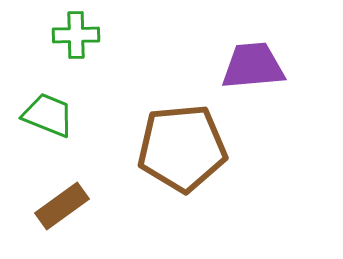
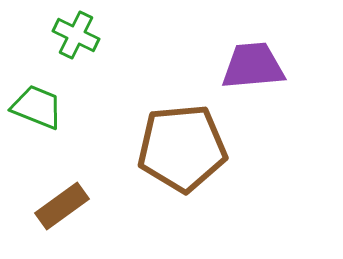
green cross: rotated 27 degrees clockwise
green trapezoid: moved 11 px left, 8 px up
